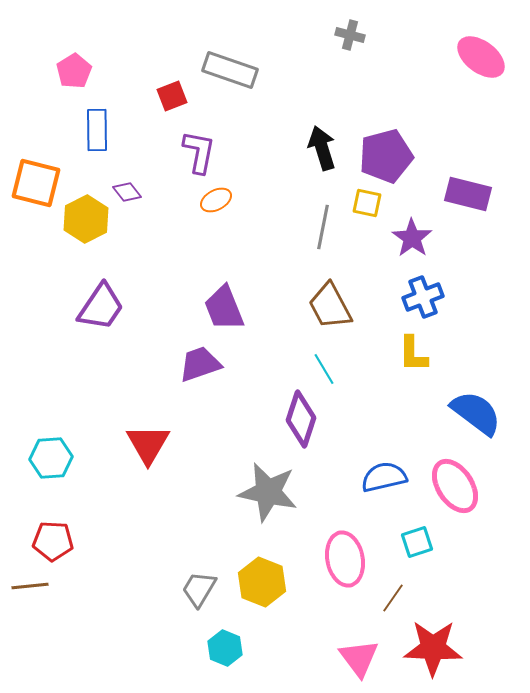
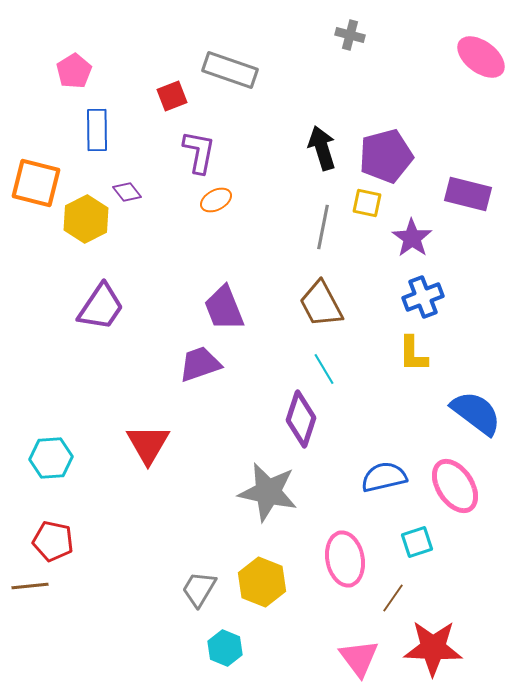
brown trapezoid at (330, 306): moved 9 px left, 2 px up
red pentagon at (53, 541): rotated 9 degrees clockwise
